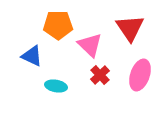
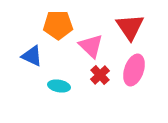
red triangle: moved 1 px up
pink triangle: moved 1 px right, 1 px down
pink ellipse: moved 6 px left, 5 px up
cyan ellipse: moved 3 px right
